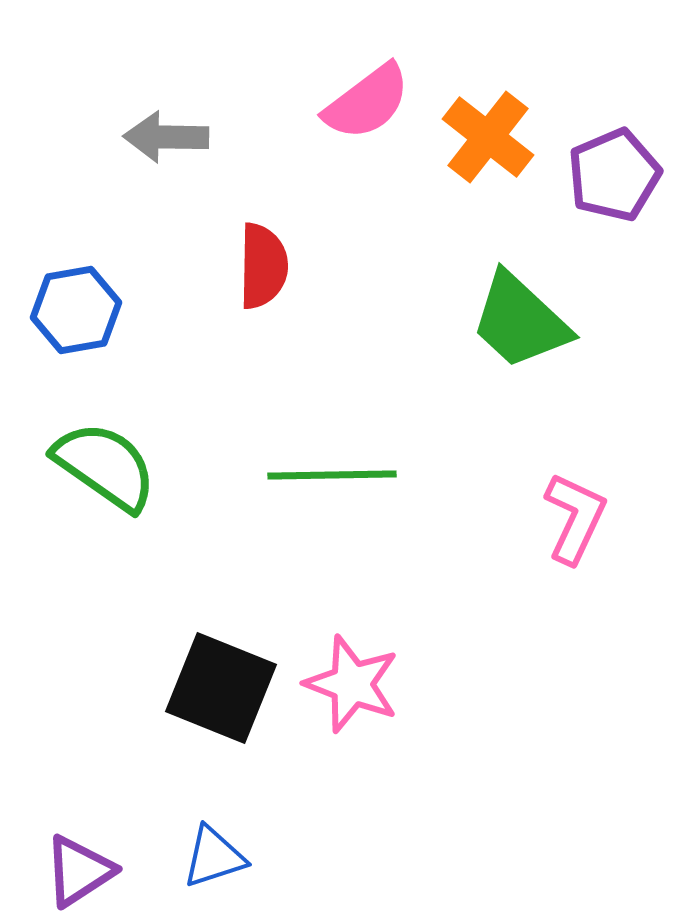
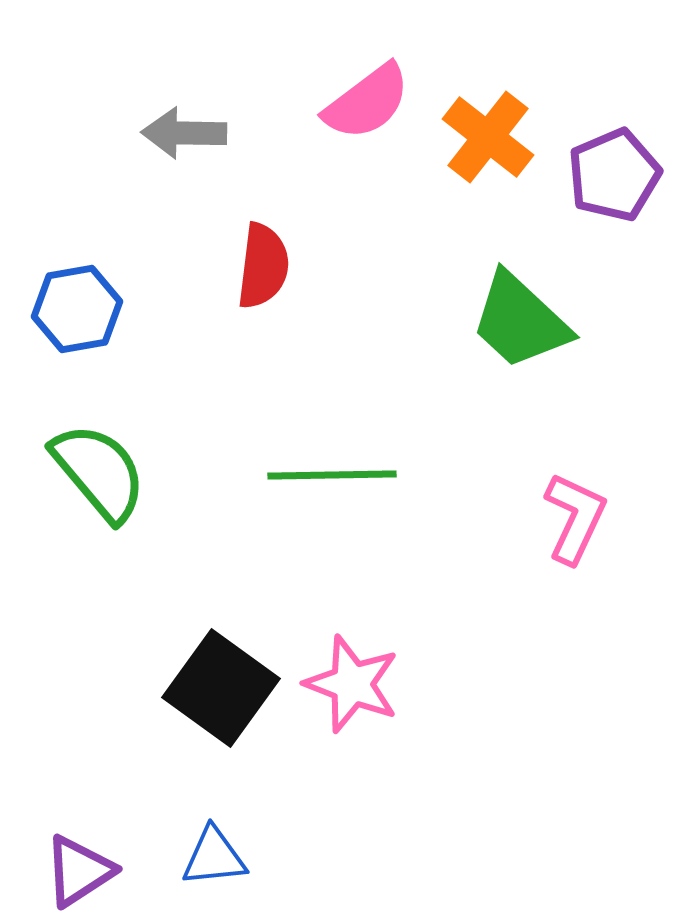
gray arrow: moved 18 px right, 4 px up
red semicircle: rotated 6 degrees clockwise
blue hexagon: moved 1 px right, 1 px up
green semicircle: moved 6 px left, 6 px down; rotated 15 degrees clockwise
black square: rotated 14 degrees clockwise
blue triangle: rotated 12 degrees clockwise
